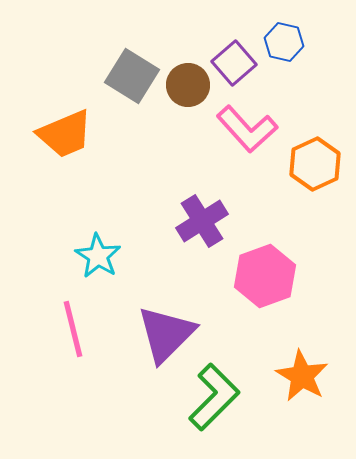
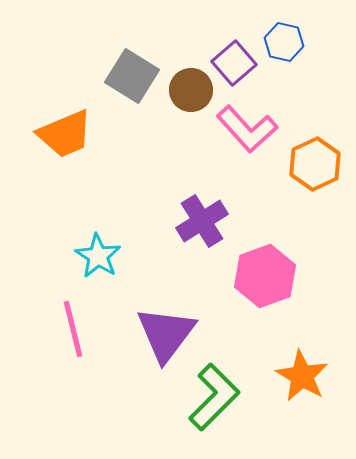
brown circle: moved 3 px right, 5 px down
purple triangle: rotated 8 degrees counterclockwise
